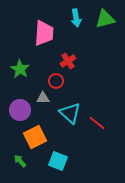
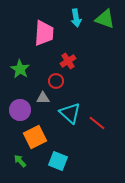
green triangle: rotated 35 degrees clockwise
